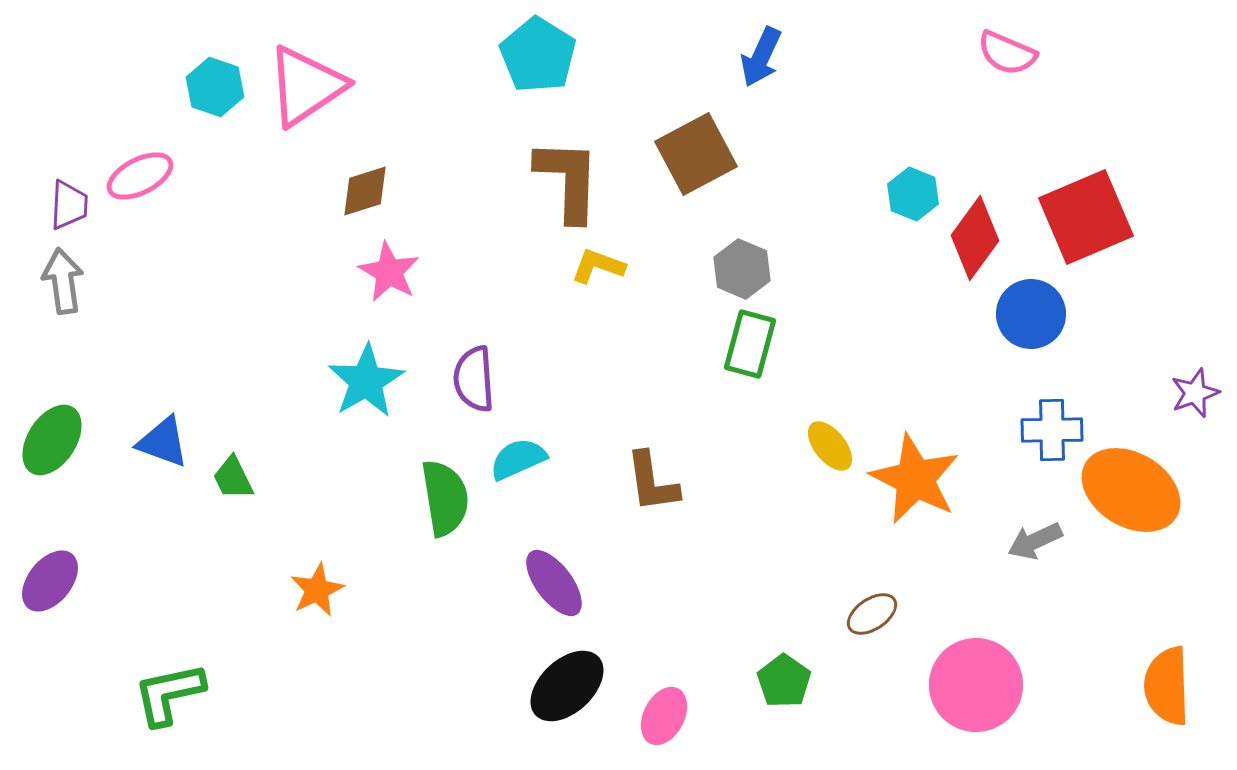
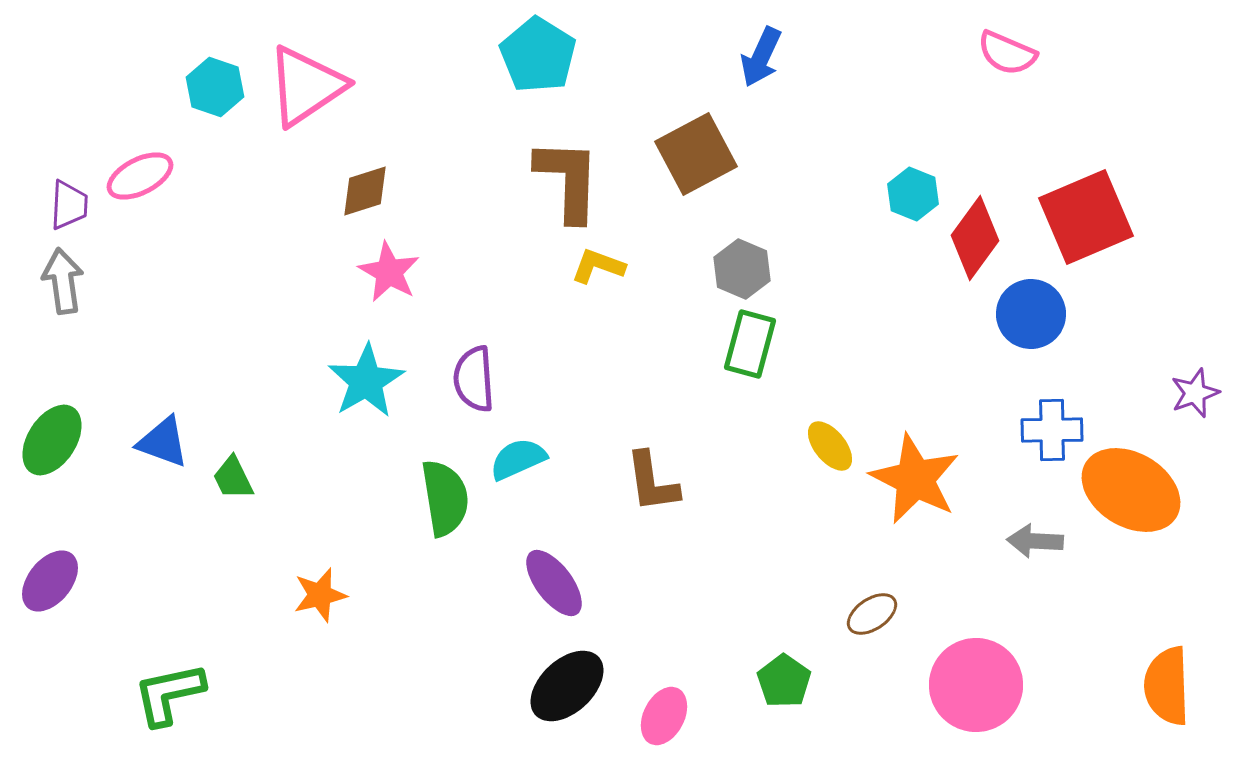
gray arrow at (1035, 541): rotated 28 degrees clockwise
orange star at (317, 590): moved 3 px right, 5 px down; rotated 12 degrees clockwise
